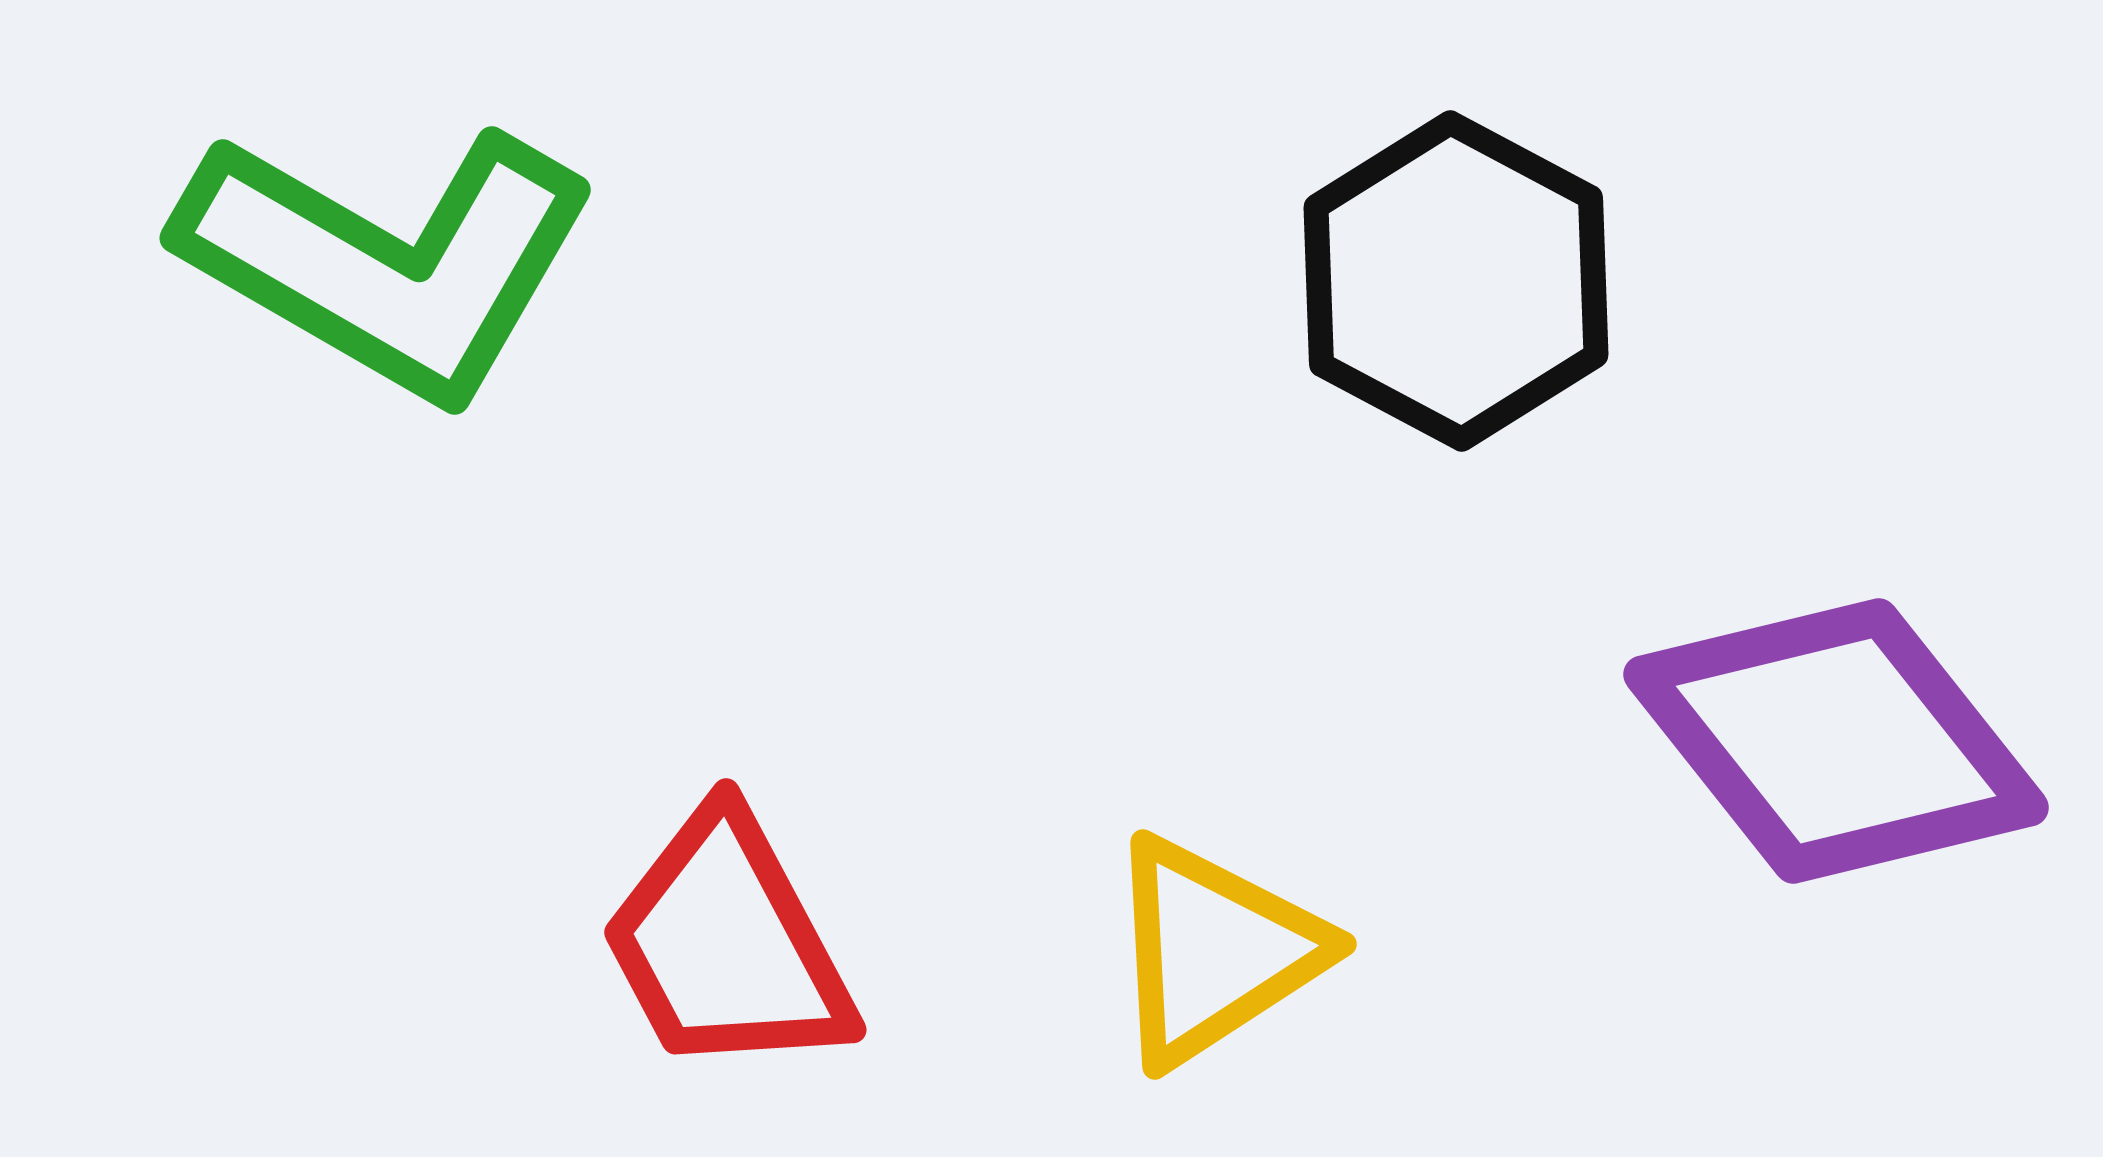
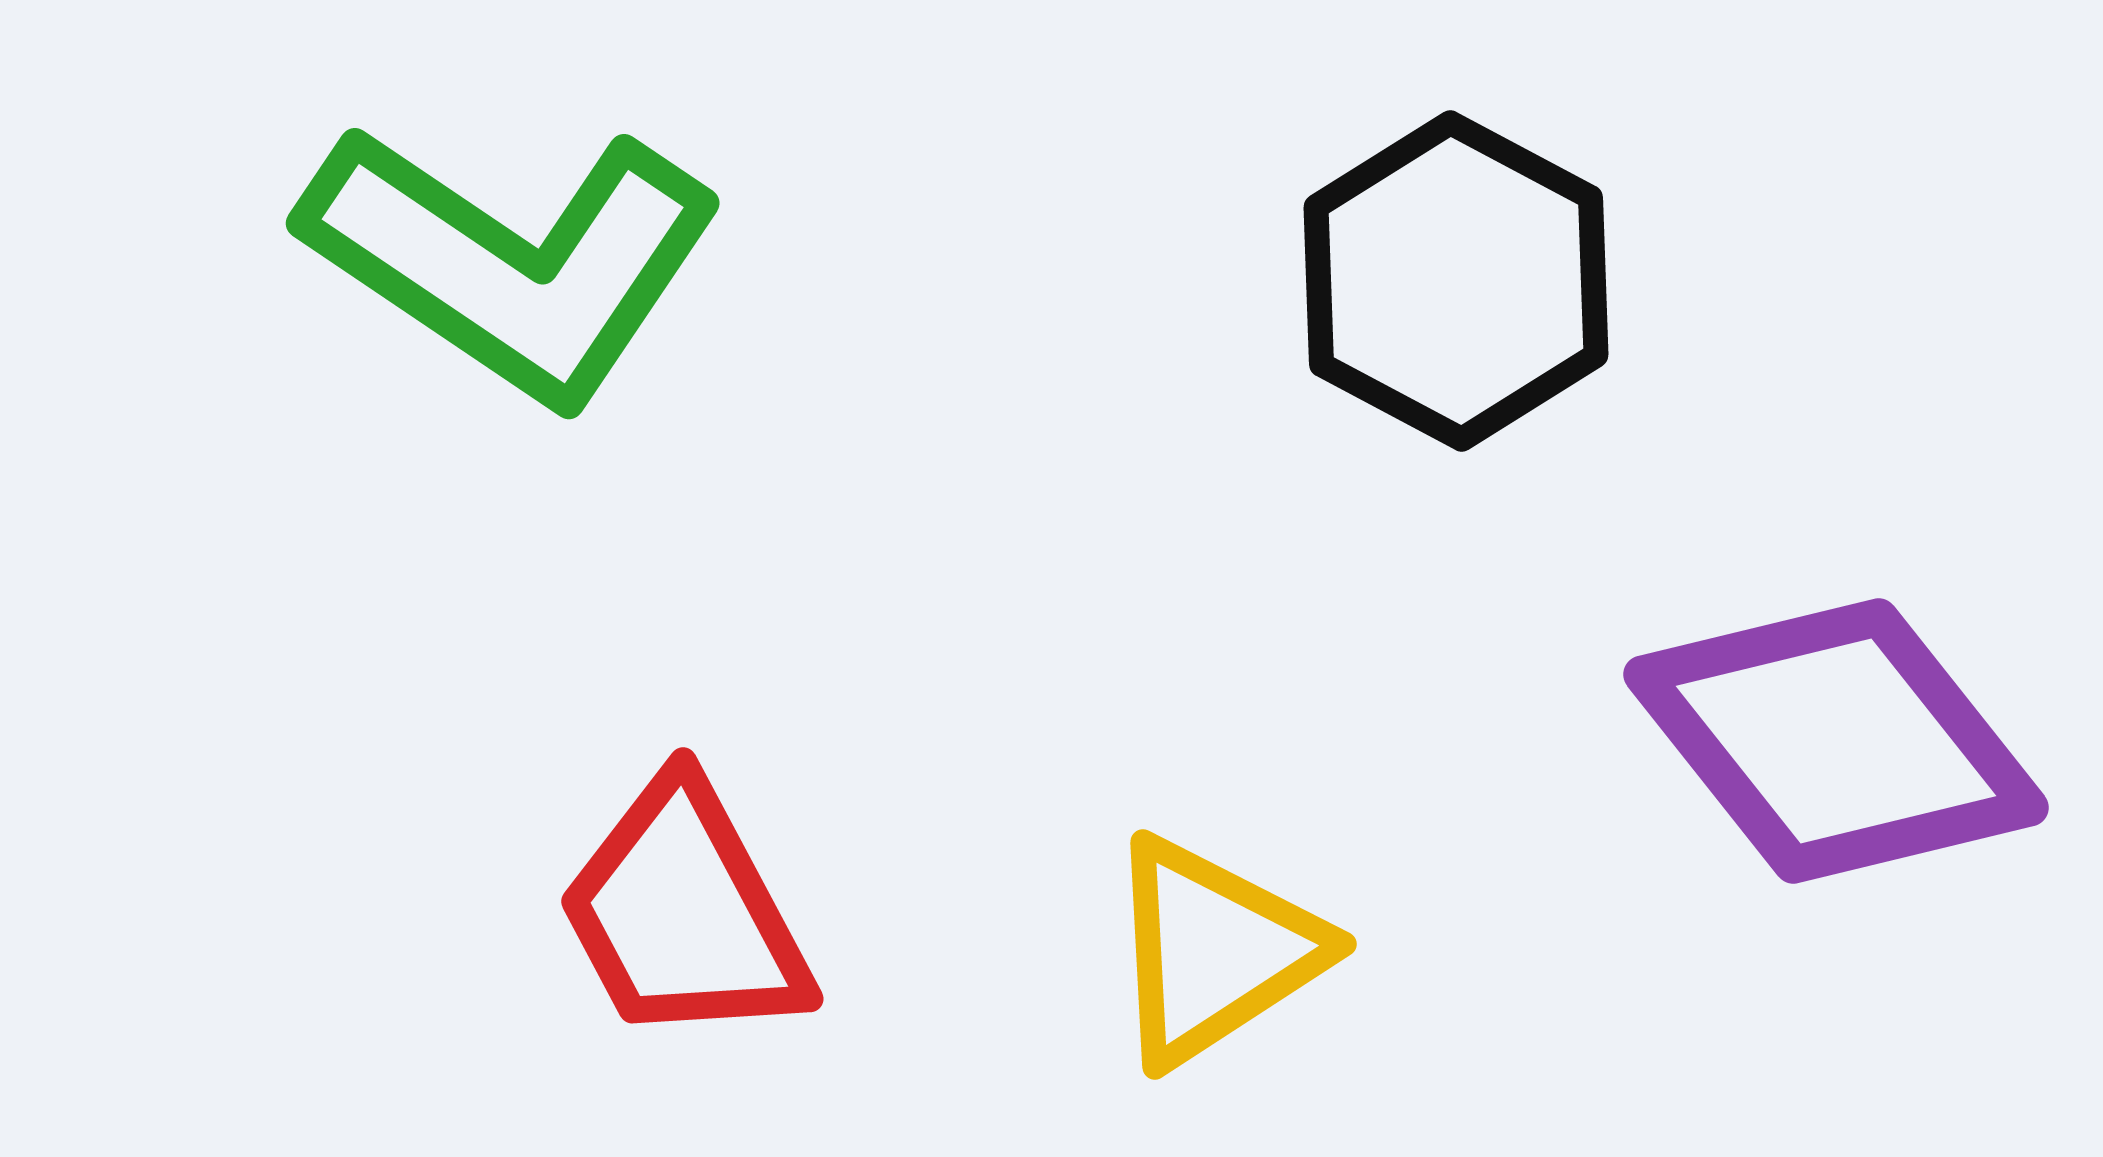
green L-shape: moved 124 px right; rotated 4 degrees clockwise
red trapezoid: moved 43 px left, 31 px up
